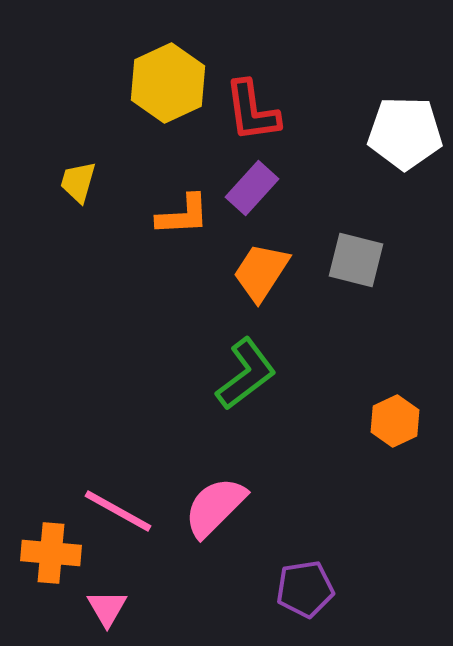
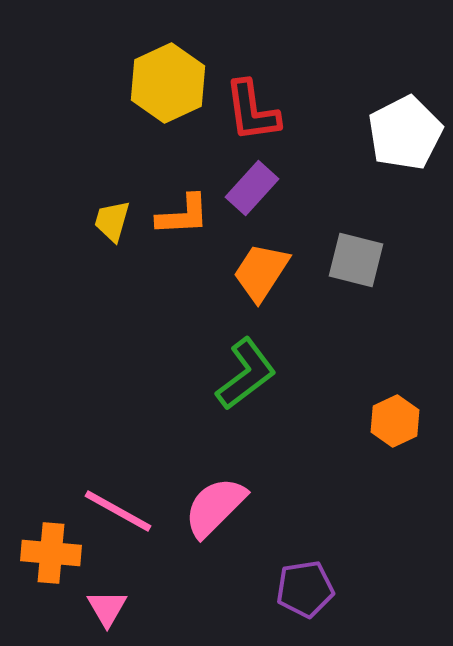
white pentagon: rotated 28 degrees counterclockwise
yellow trapezoid: moved 34 px right, 39 px down
